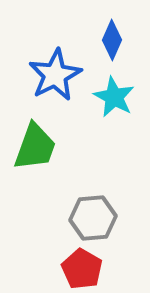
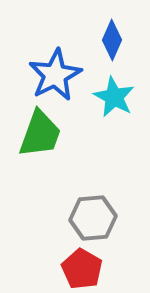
green trapezoid: moved 5 px right, 13 px up
